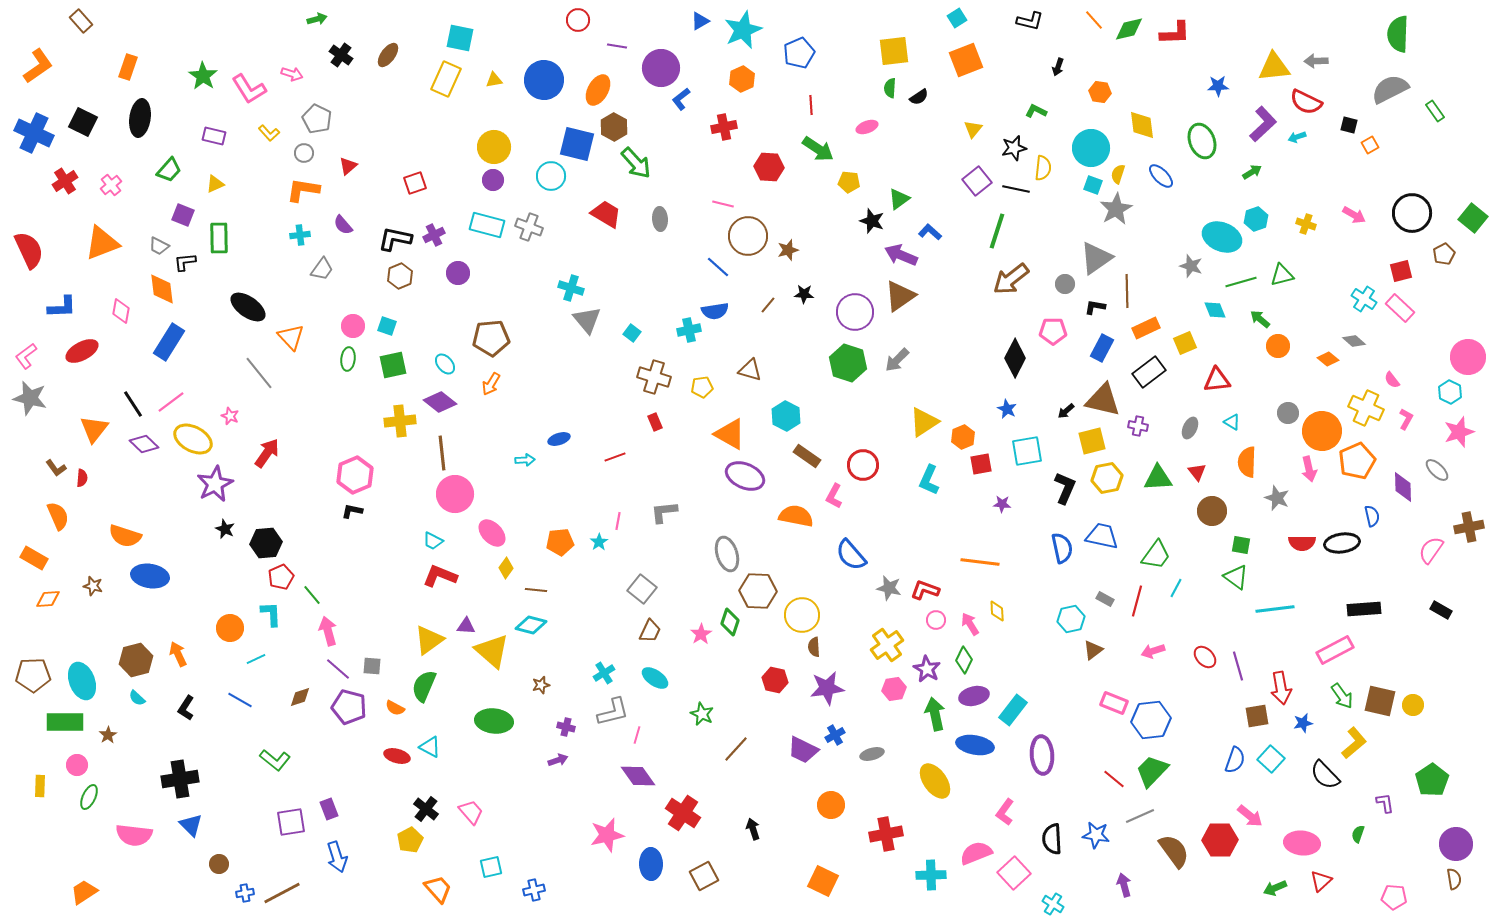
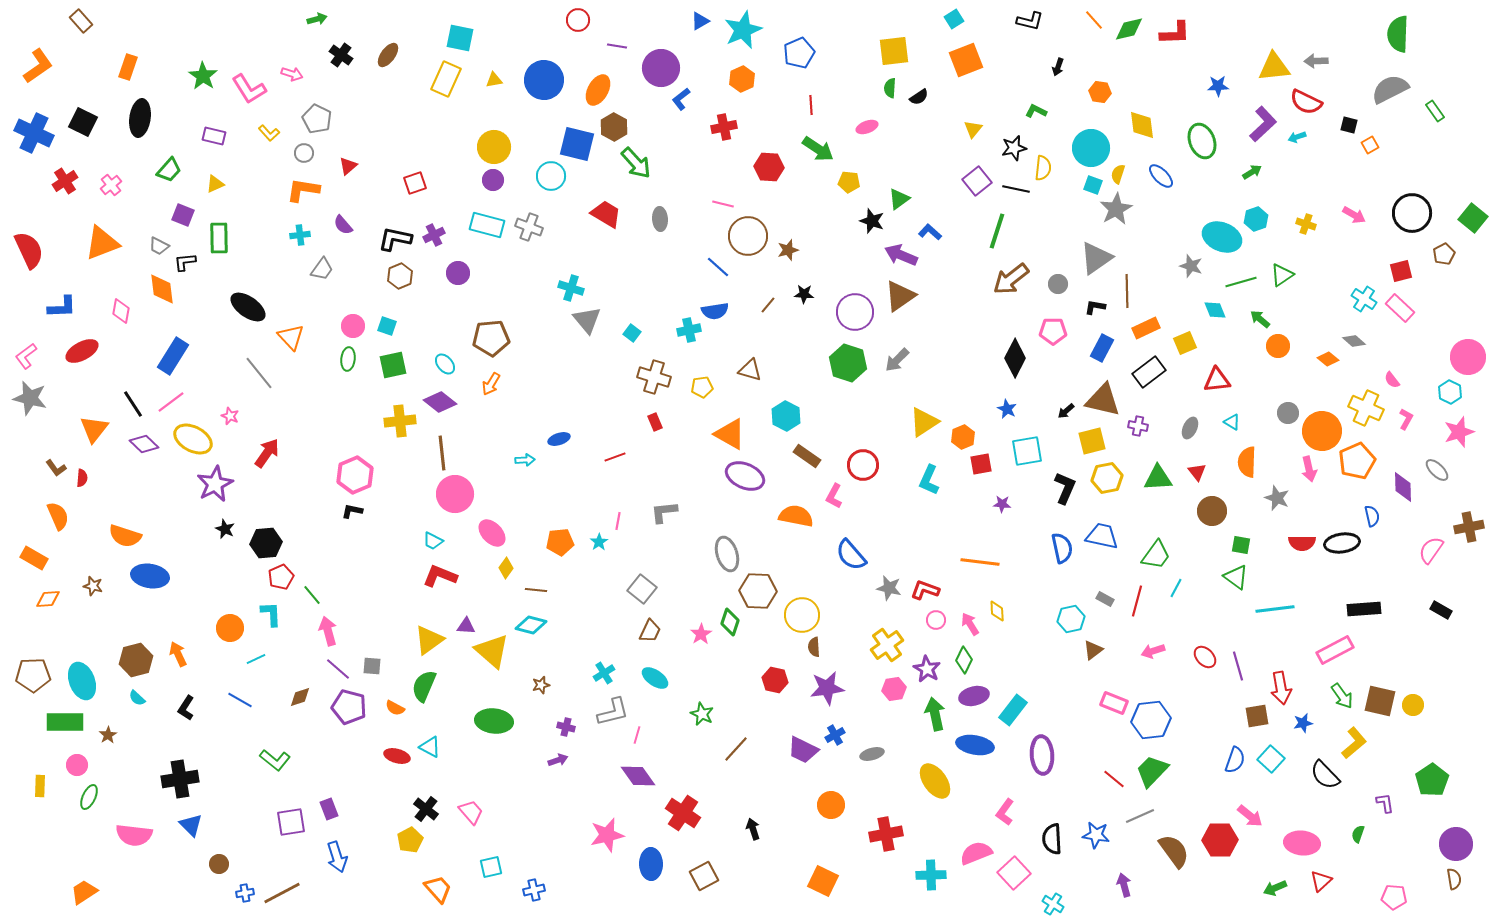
cyan square at (957, 18): moved 3 px left, 1 px down
green triangle at (1282, 275): rotated 20 degrees counterclockwise
gray circle at (1065, 284): moved 7 px left
blue rectangle at (169, 342): moved 4 px right, 14 px down
